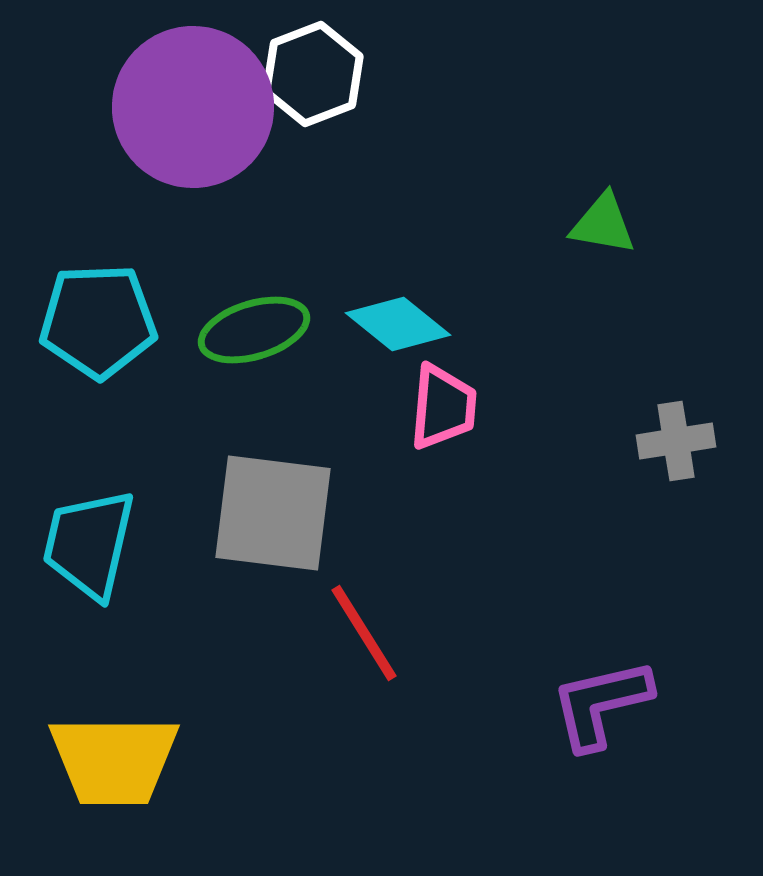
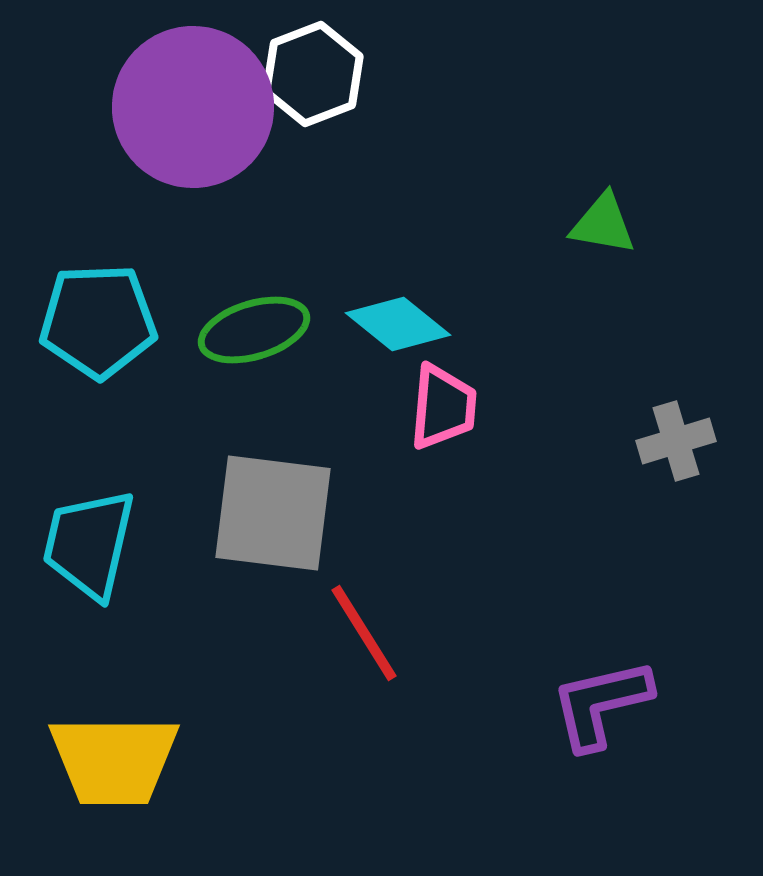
gray cross: rotated 8 degrees counterclockwise
